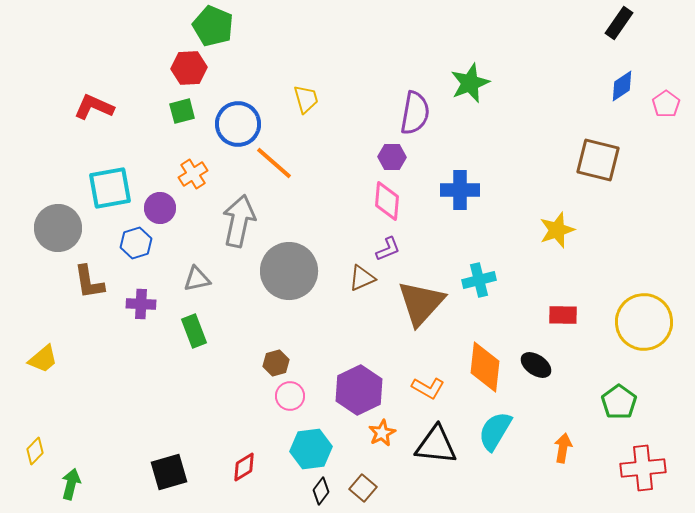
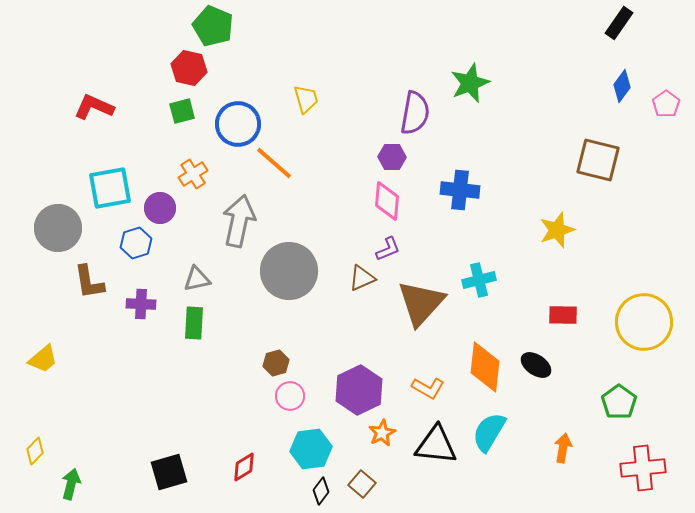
red hexagon at (189, 68): rotated 16 degrees clockwise
blue diamond at (622, 86): rotated 20 degrees counterclockwise
blue cross at (460, 190): rotated 6 degrees clockwise
green rectangle at (194, 331): moved 8 px up; rotated 24 degrees clockwise
cyan semicircle at (495, 431): moved 6 px left, 1 px down
brown square at (363, 488): moved 1 px left, 4 px up
